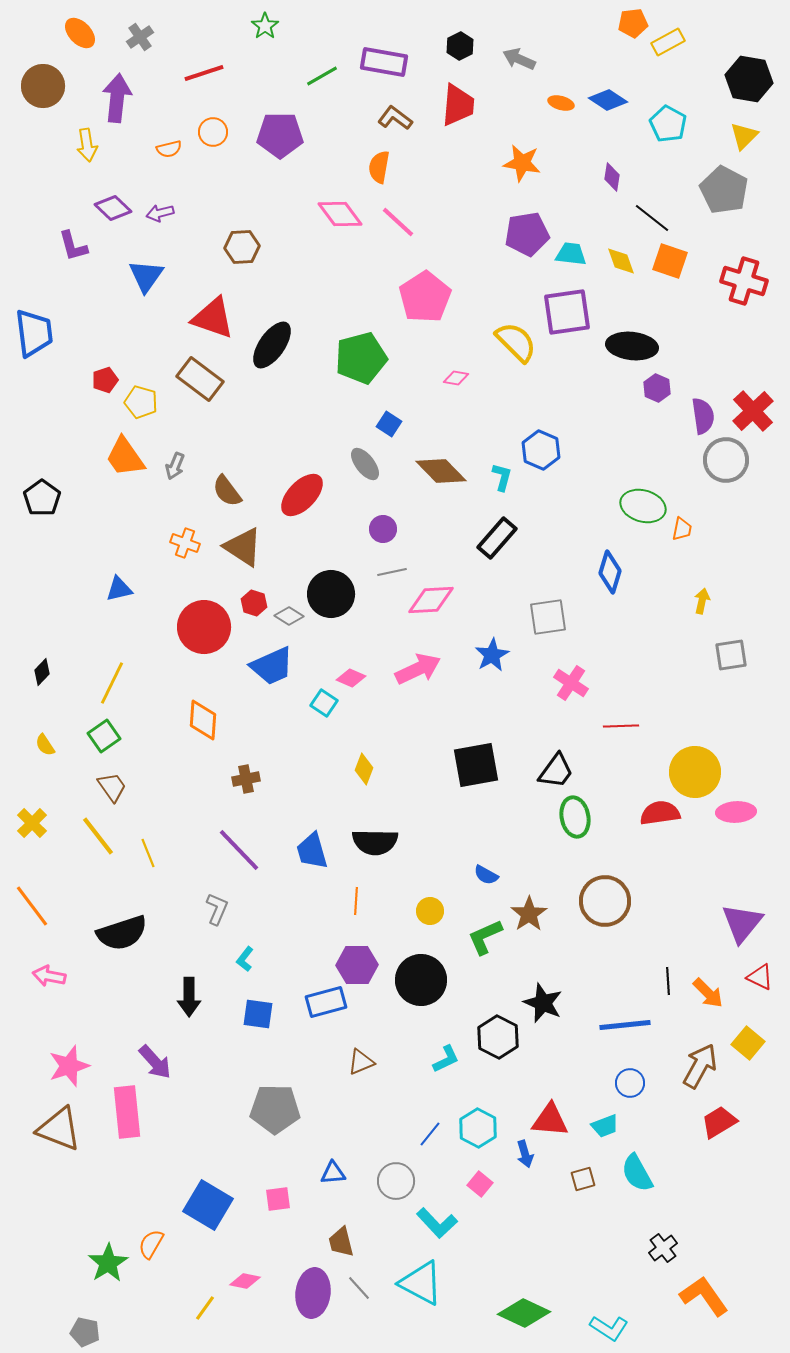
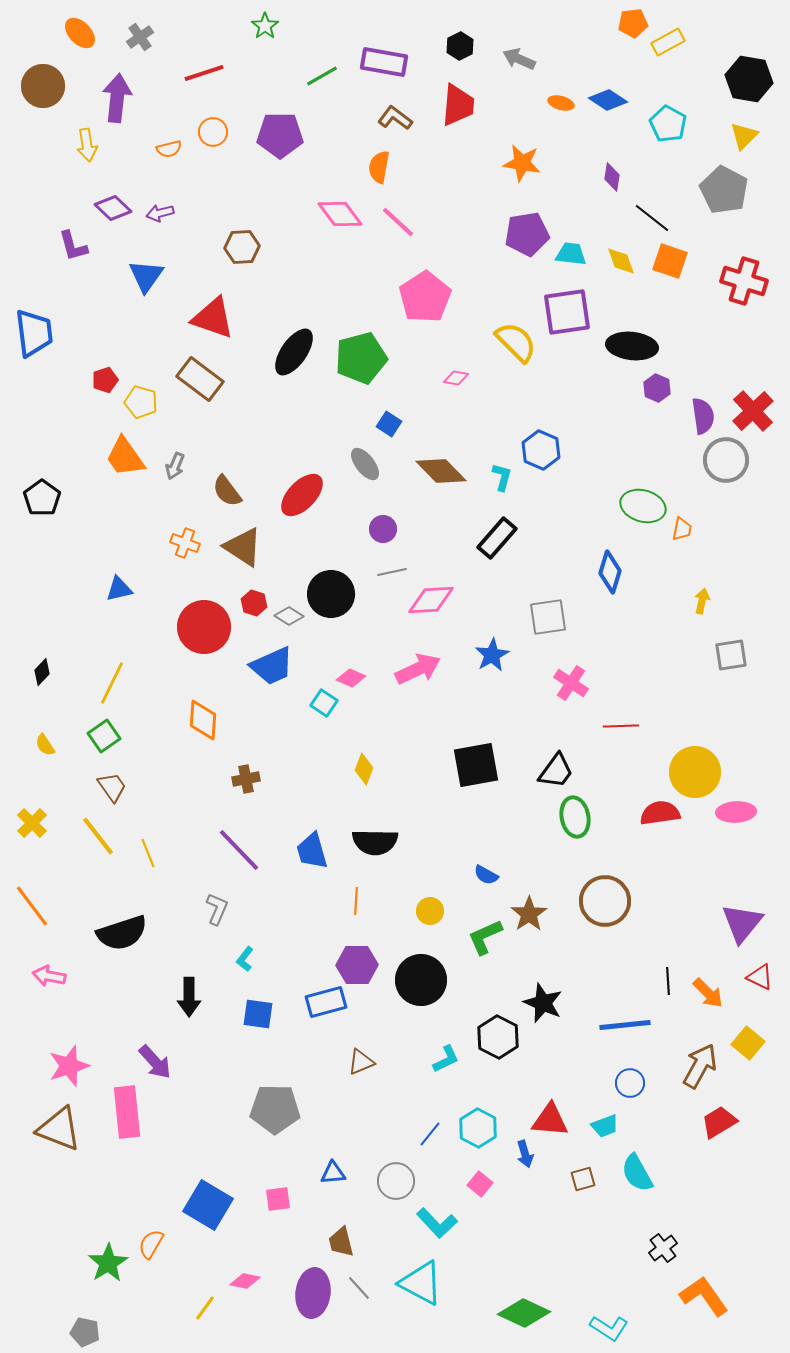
black ellipse at (272, 345): moved 22 px right, 7 px down
